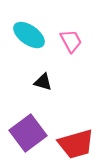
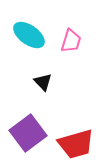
pink trapezoid: rotated 45 degrees clockwise
black triangle: rotated 30 degrees clockwise
